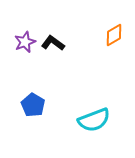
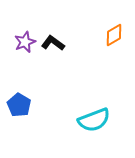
blue pentagon: moved 14 px left
